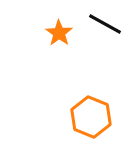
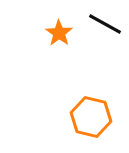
orange hexagon: rotated 9 degrees counterclockwise
